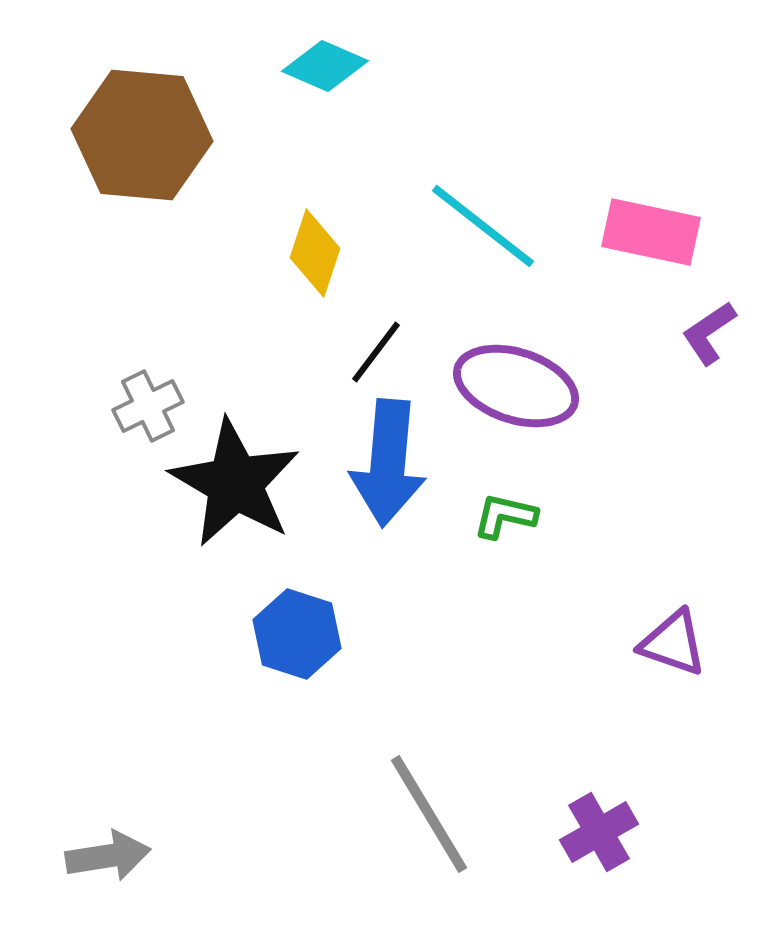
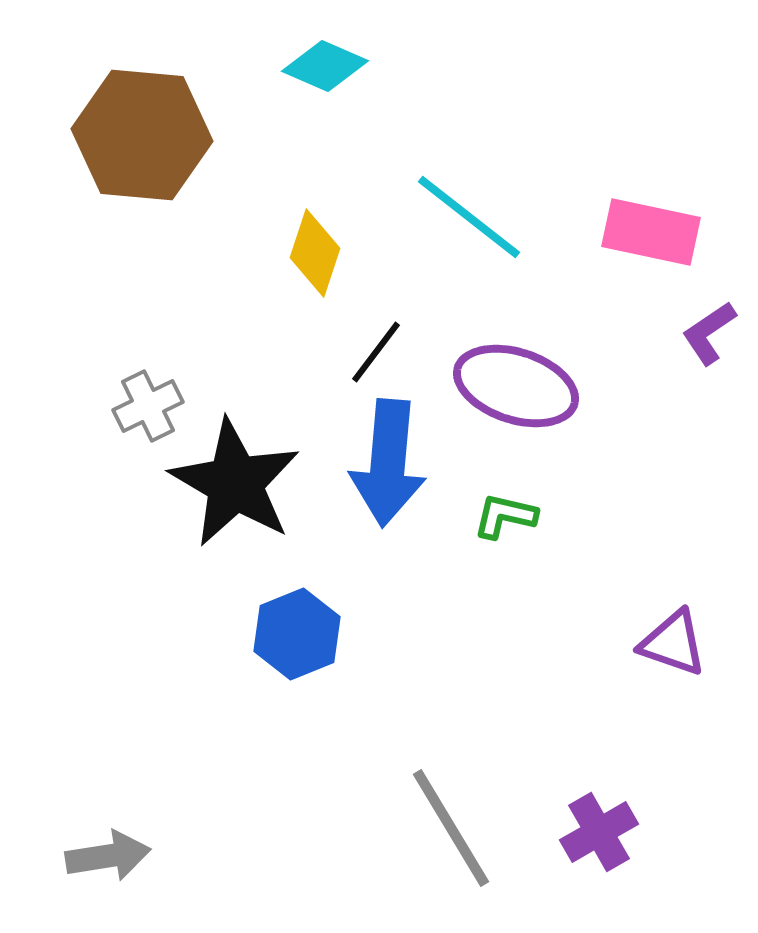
cyan line: moved 14 px left, 9 px up
blue hexagon: rotated 20 degrees clockwise
gray line: moved 22 px right, 14 px down
